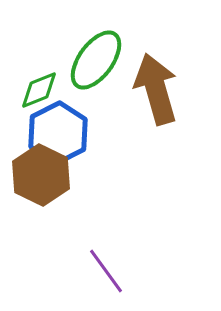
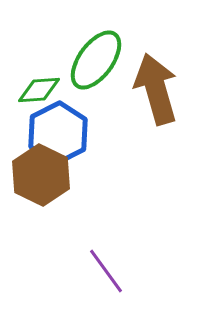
green diamond: rotated 18 degrees clockwise
